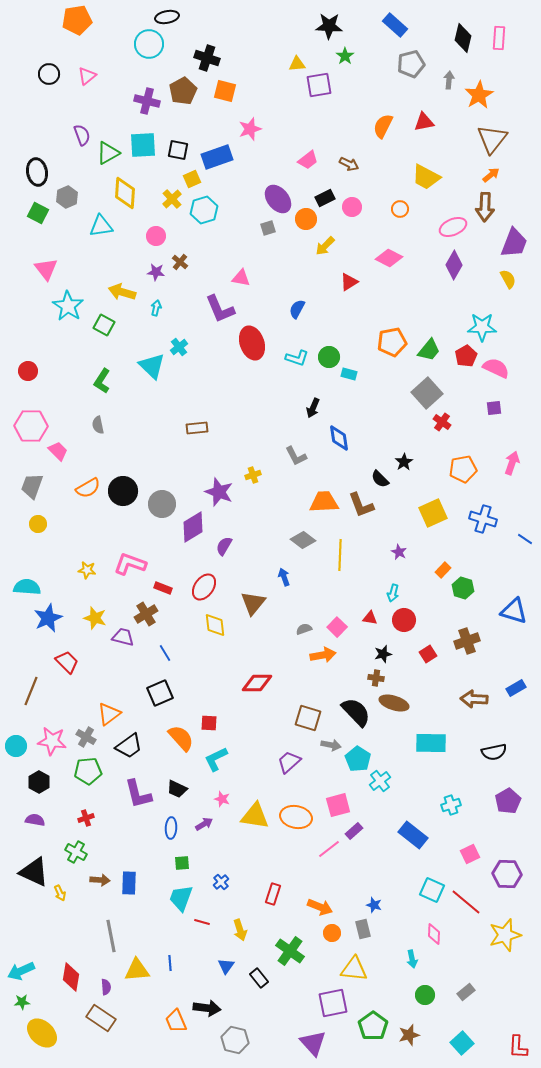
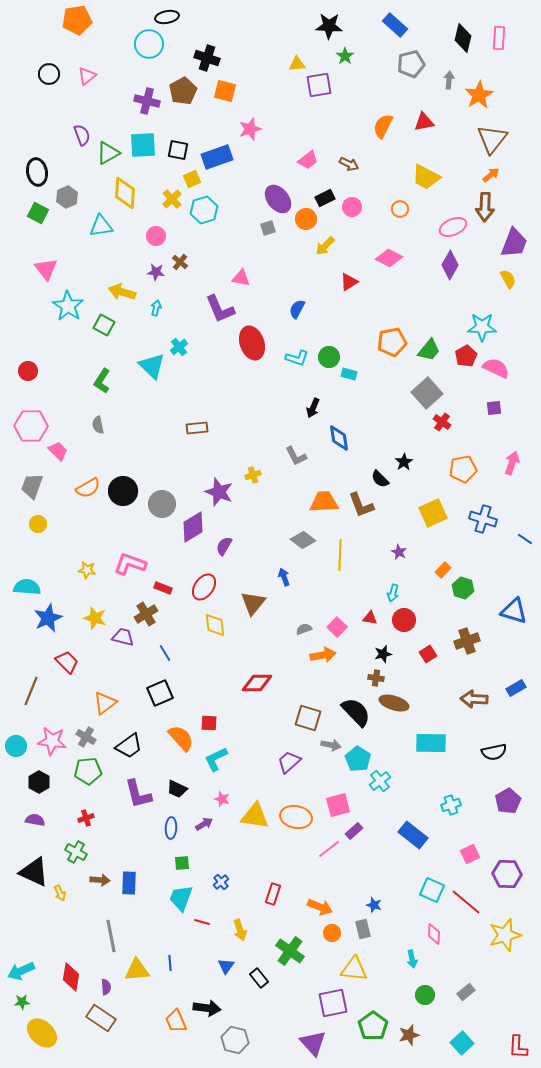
purple diamond at (454, 265): moved 4 px left
orange triangle at (109, 714): moved 4 px left, 11 px up
